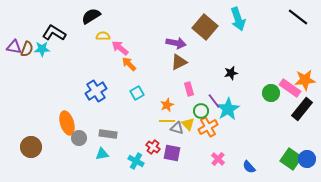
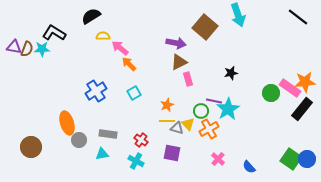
cyan arrow at (238, 19): moved 4 px up
orange star at (305, 80): moved 2 px down
pink rectangle at (189, 89): moved 1 px left, 10 px up
cyan square at (137, 93): moved 3 px left
purple line at (214, 101): rotated 42 degrees counterclockwise
orange cross at (208, 127): moved 1 px right, 2 px down
gray circle at (79, 138): moved 2 px down
red cross at (153, 147): moved 12 px left, 7 px up
